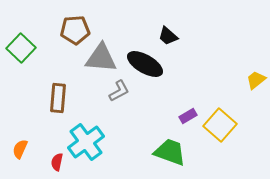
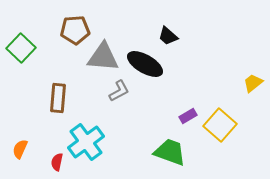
gray triangle: moved 2 px right, 1 px up
yellow trapezoid: moved 3 px left, 3 px down
